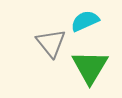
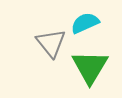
cyan semicircle: moved 2 px down
